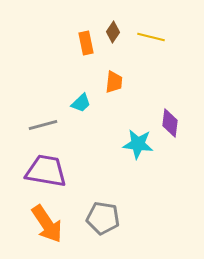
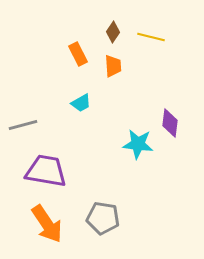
orange rectangle: moved 8 px left, 11 px down; rotated 15 degrees counterclockwise
orange trapezoid: moved 1 px left, 16 px up; rotated 10 degrees counterclockwise
cyan trapezoid: rotated 15 degrees clockwise
gray line: moved 20 px left
